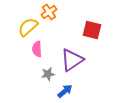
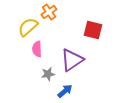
red square: moved 1 px right
